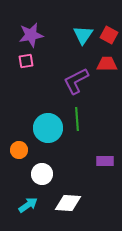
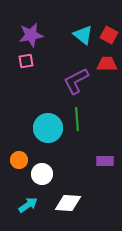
cyan triangle: rotated 25 degrees counterclockwise
orange circle: moved 10 px down
